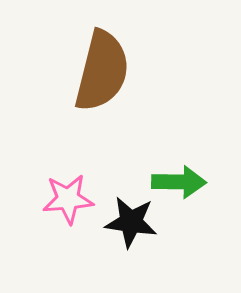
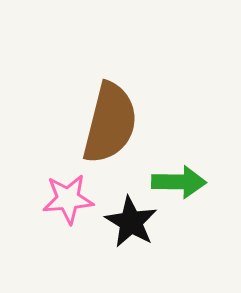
brown semicircle: moved 8 px right, 52 px down
black star: rotated 22 degrees clockwise
